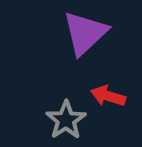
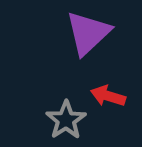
purple triangle: moved 3 px right
